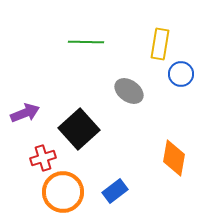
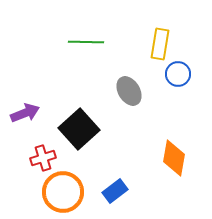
blue circle: moved 3 px left
gray ellipse: rotated 24 degrees clockwise
